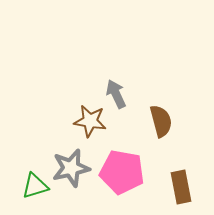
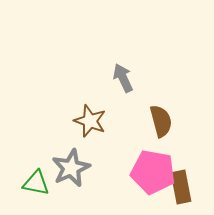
gray arrow: moved 7 px right, 16 px up
brown star: rotated 12 degrees clockwise
gray star: rotated 12 degrees counterclockwise
pink pentagon: moved 31 px right
green triangle: moved 1 px right, 3 px up; rotated 28 degrees clockwise
